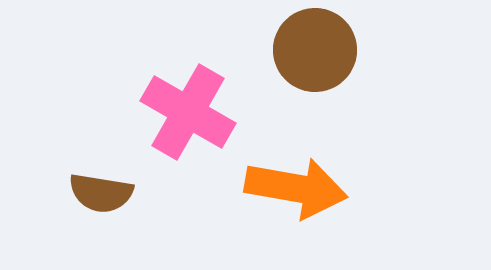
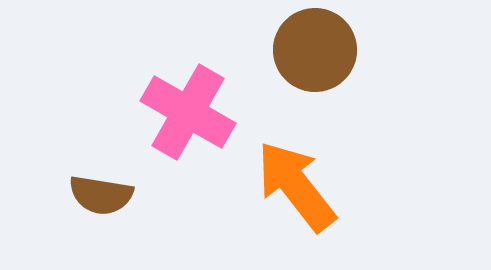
orange arrow: moved 2 px up; rotated 138 degrees counterclockwise
brown semicircle: moved 2 px down
